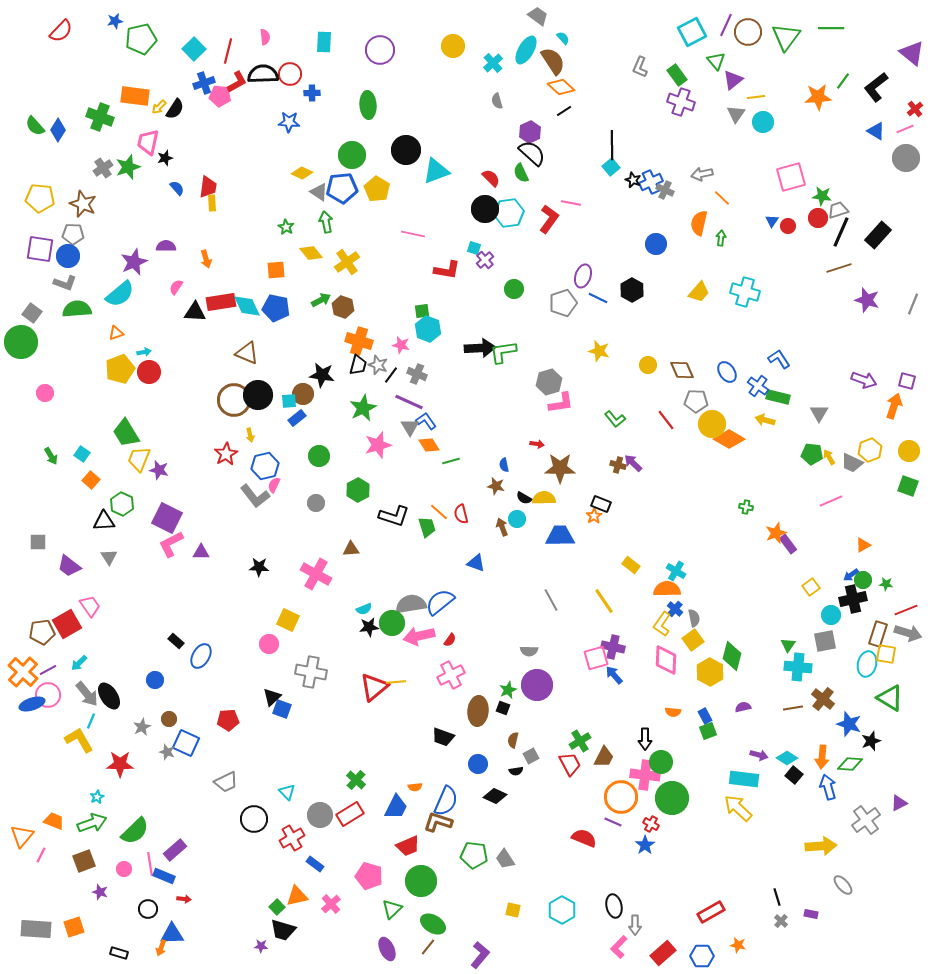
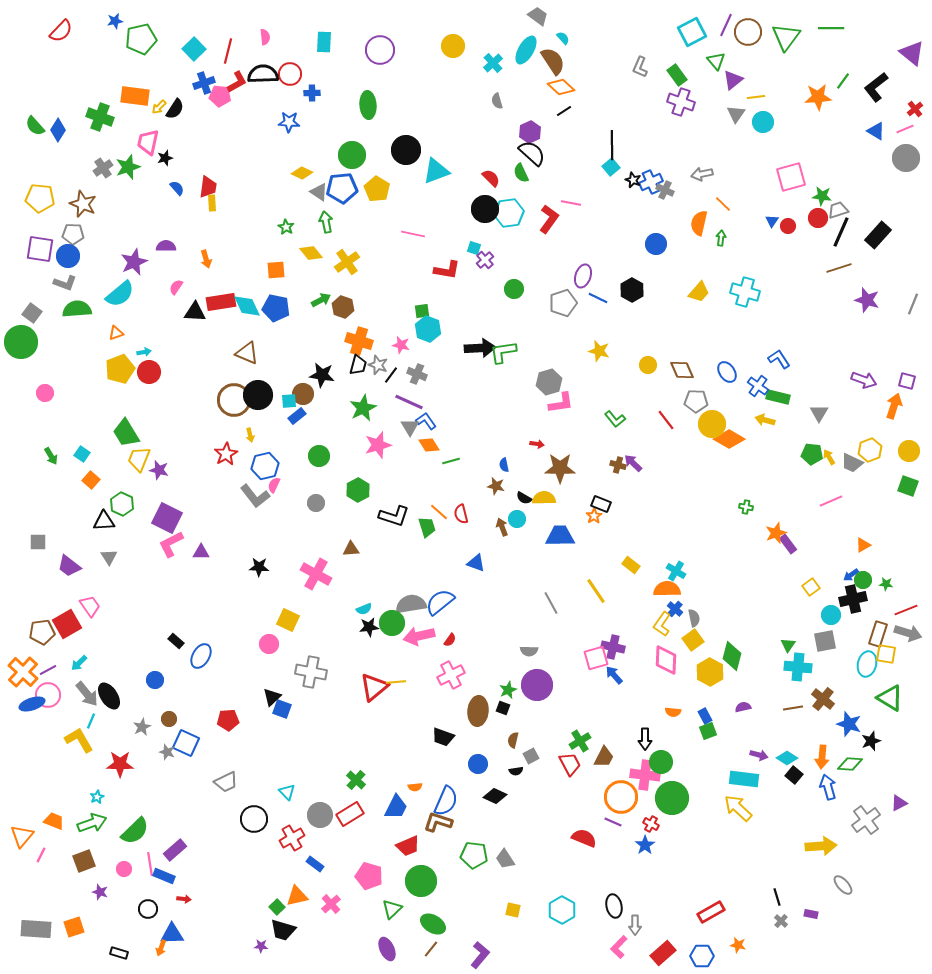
orange line at (722, 198): moved 1 px right, 6 px down
blue rectangle at (297, 418): moved 2 px up
gray line at (551, 600): moved 3 px down
yellow line at (604, 601): moved 8 px left, 10 px up
brown line at (428, 947): moved 3 px right, 2 px down
